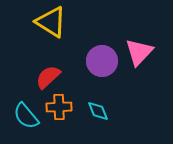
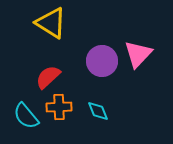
yellow triangle: moved 1 px down
pink triangle: moved 1 px left, 2 px down
